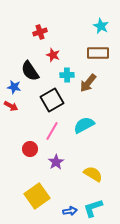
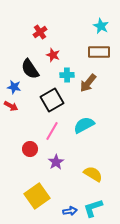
red cross: rotated 16 degrees counterclockwise
brown rectangle: moved 1 px right, 1 px up
black semicircle: moved 2 px up
